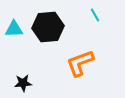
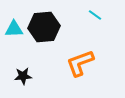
cyan line: rotated 24 degrees counterclockwise
black hexagon: moved 4 px left
black star: moved 7 px up
